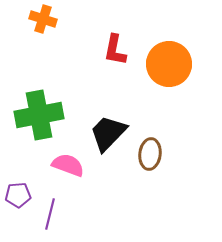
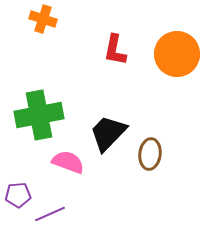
orange circle: moved 8 px right, 10 px up
pink semicircle: moved 3 px up
purple line: rotated 52 degrees clockwise
